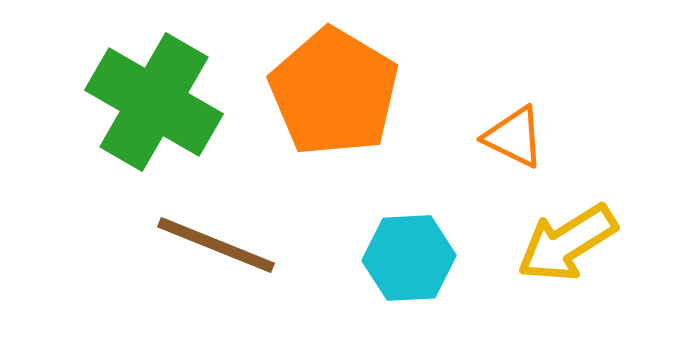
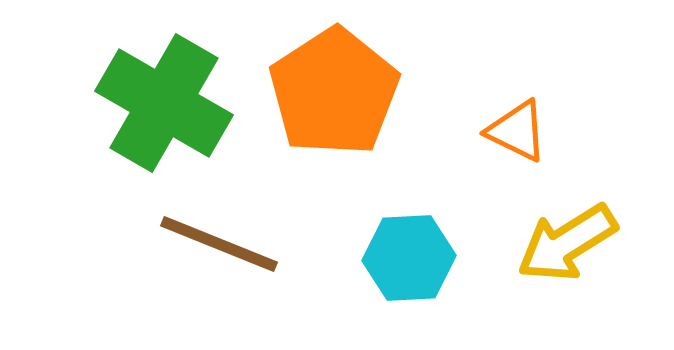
orange pentagon: rotated 8 degrees clockwise
green cross: moved 10 px right, 1 px down
orange triangle: moved 3 px right, 6 px up
brown line: moved 3 px right, 1 px up
